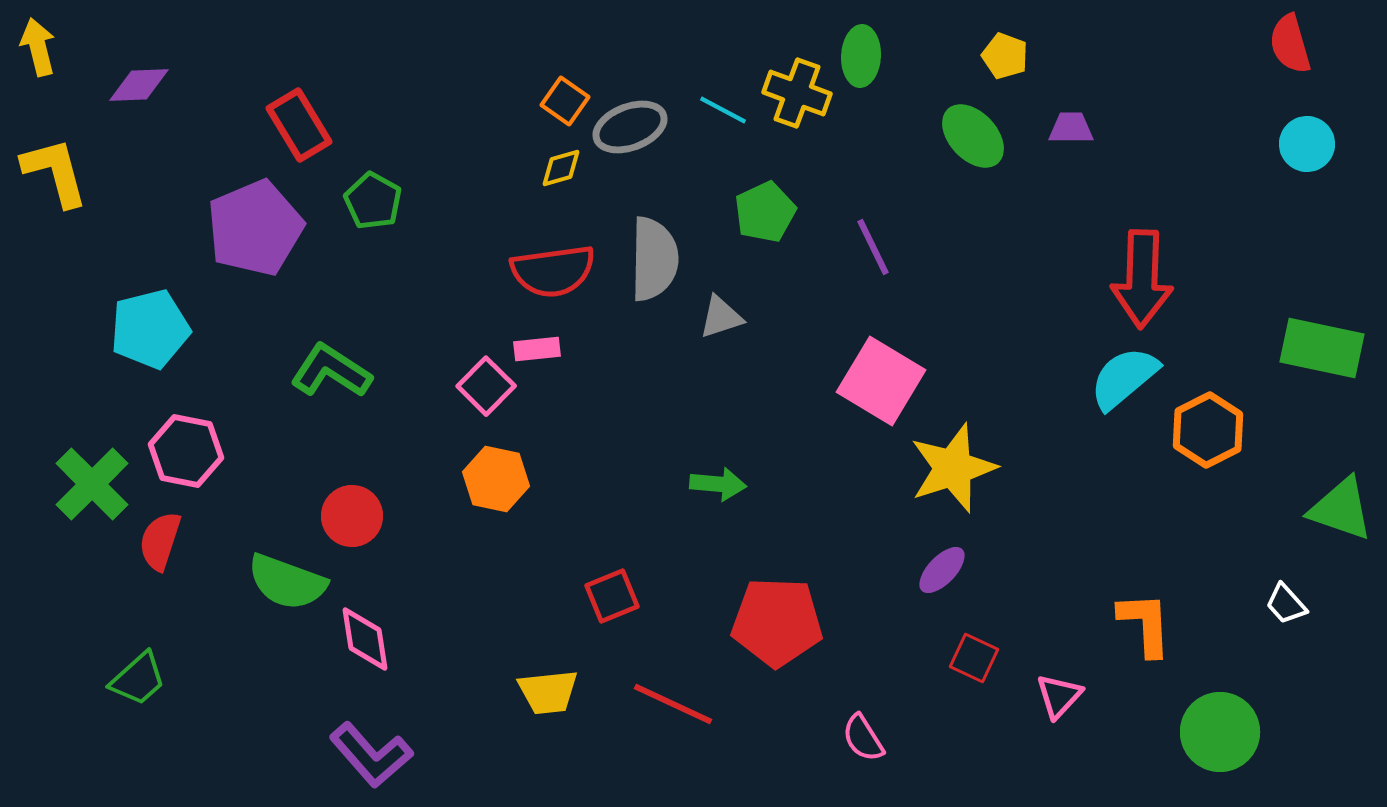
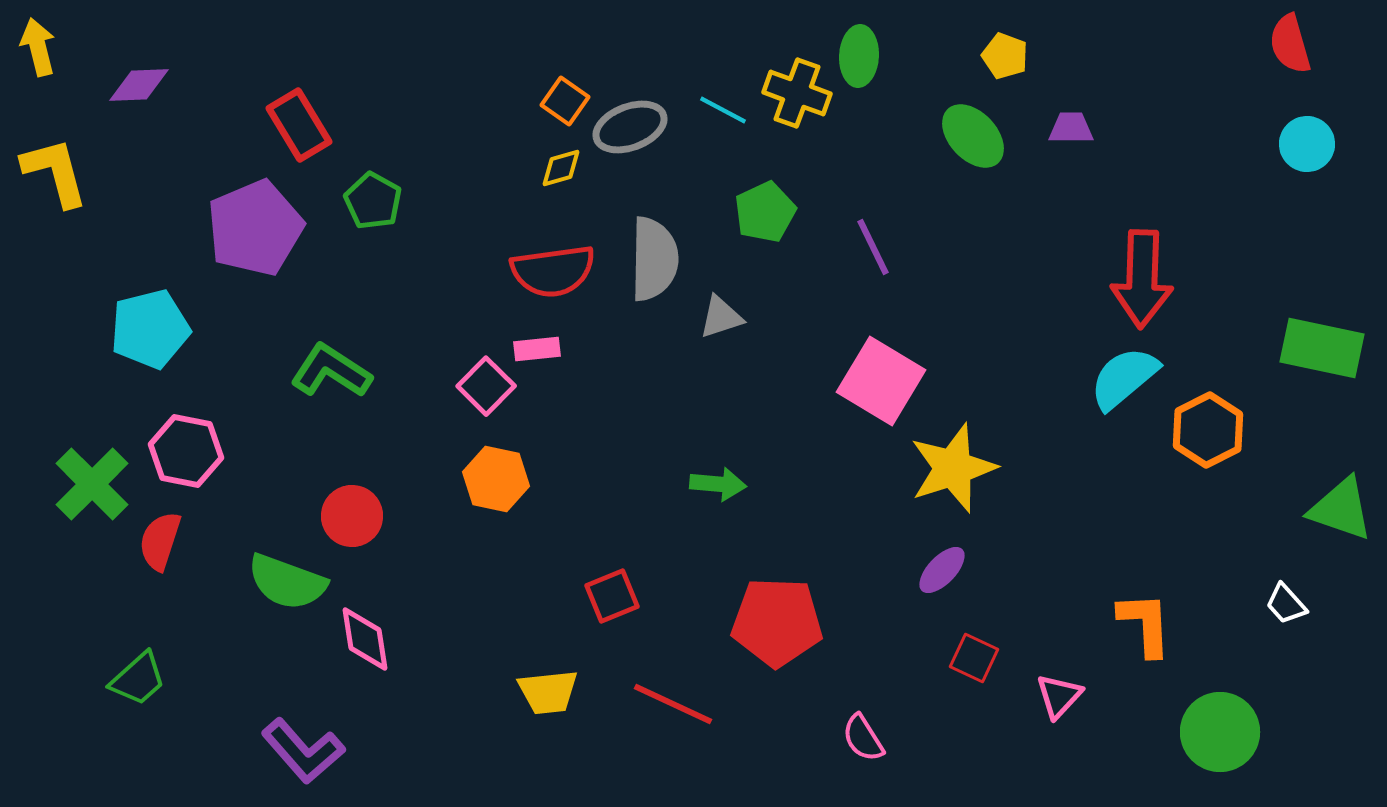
green ellipse at (861, 56): moved 2 px left
purple L-shape at (371, 755): moved 68 px left, 4 px up
